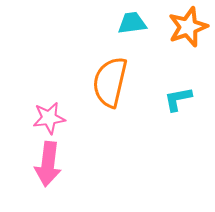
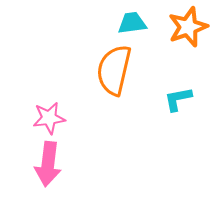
orange semicircle: moved 4 px right, 12 px up
